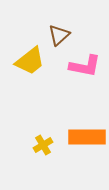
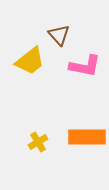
brown triangle: rotated 30 degrees counterclockwise
yellow cross: moved 5 px left, 3 px up
